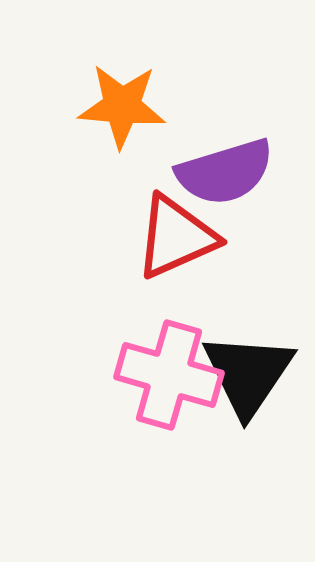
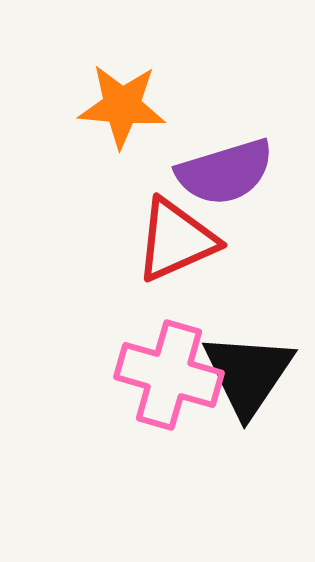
red triangle: moved 3 px down
